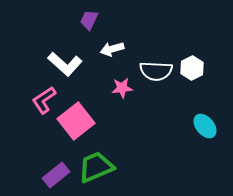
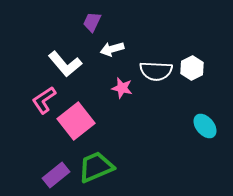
purple trapezoid: moved 3 px right, 2 px down
white L-shape: rotated 8 degrees clockwise
pink star: rotated 20 degrees clockwise
